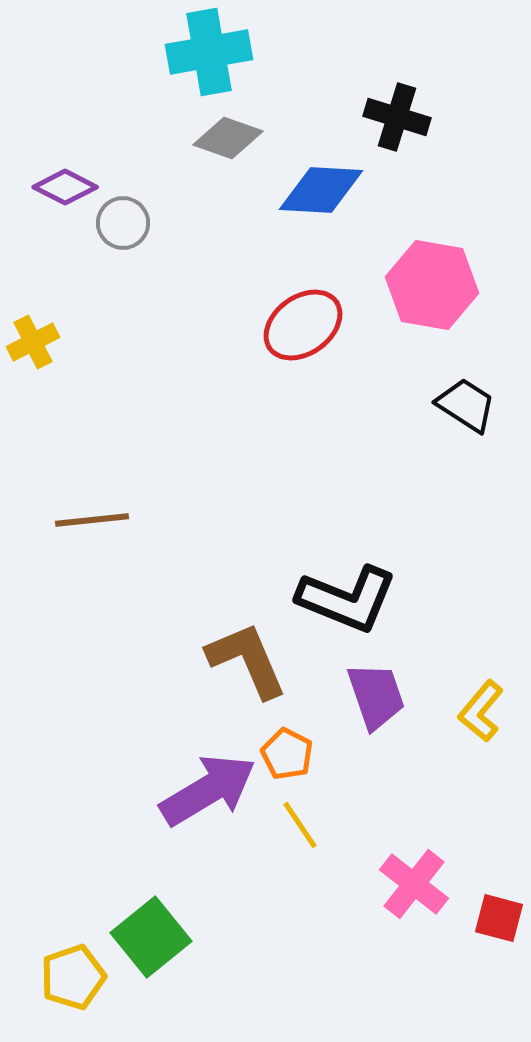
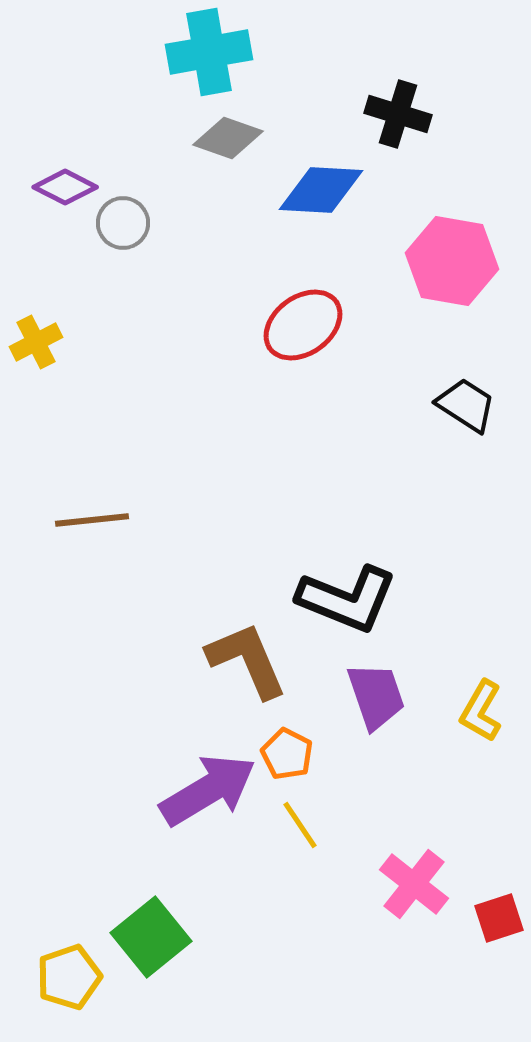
black cross: moved 1 px right, 3 px up
pink hexagon: moved 20 px right, 24 px up
yellow cross: moved 3 px right
yellow L-shape: rotated 10 degrees counterclockwise
red square: rotated 33 degrees counterclockwise
yellow pentagon: moved 4 px left
